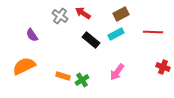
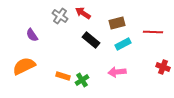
brown rectangle: moved 4 px left, 9 px down; rotated 14 degrees clockwise
cyan rectangle: moved 7 px right, 10 px down
pink arrow: rotated 48 degrees clockwise
